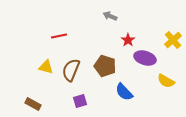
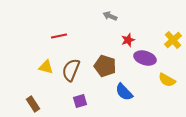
red star: rotated 16 degrees clockwise
yellow semicircle: moved 1 px right, 1 px up
brown rectangle: rotated 28 degrees clockwise
